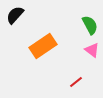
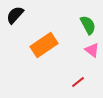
green semicircle: moved 2 px left
orange rectangle: moved 1 px right, 1 px up
red line: moved 2 px right
